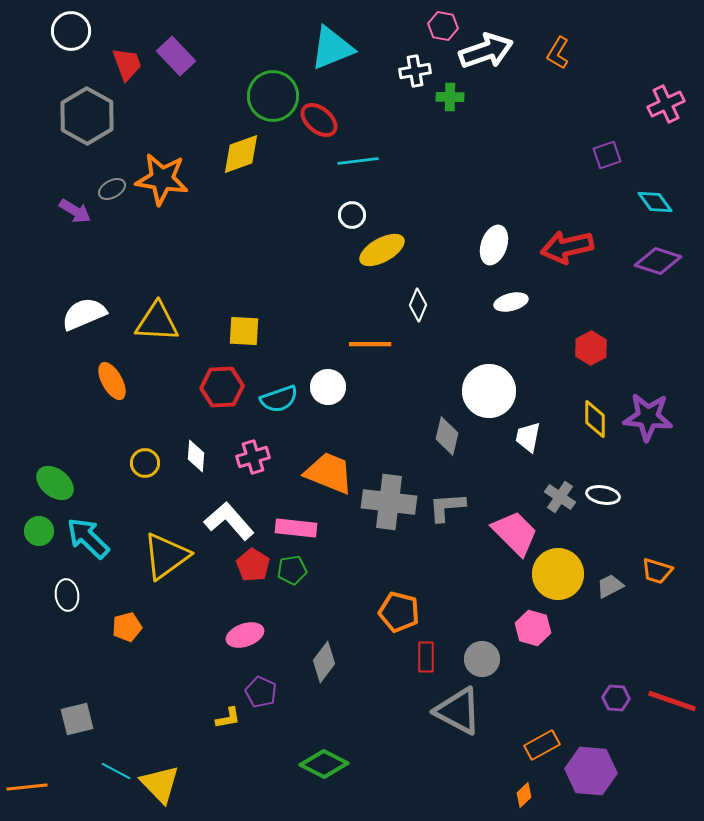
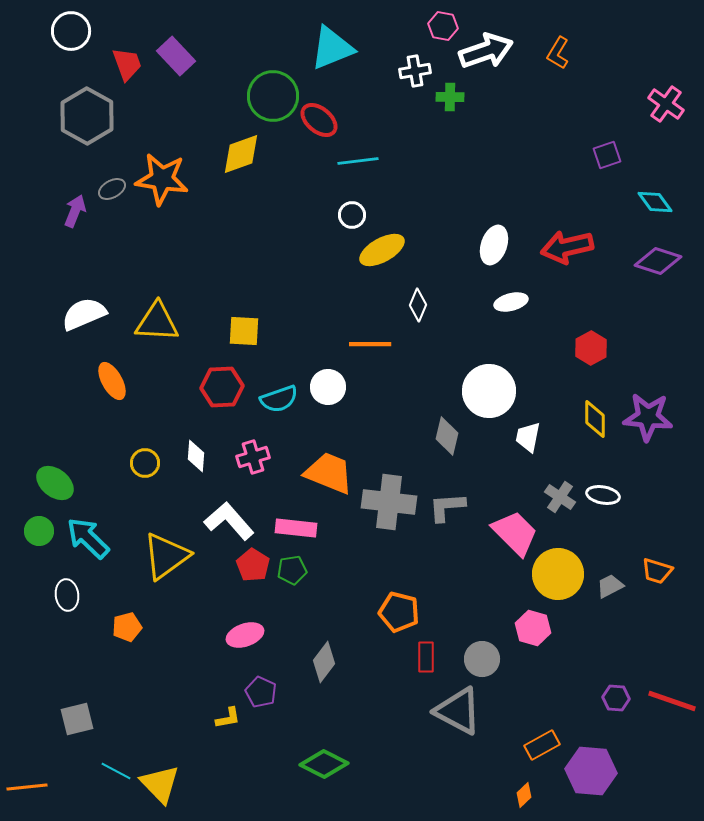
pink cross at (666, 104): rotated 30 degrees counterclockwise
purple arrow at (75, 211): rotated 100 degrees counterclockwise
